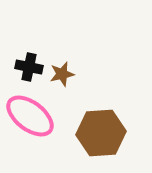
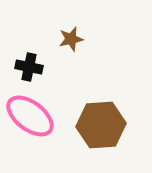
brown star: moved 9 px right, 35 px up
brown hexagon: moved 8 px up
